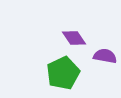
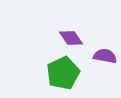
purple diamond: moved 3 px left
